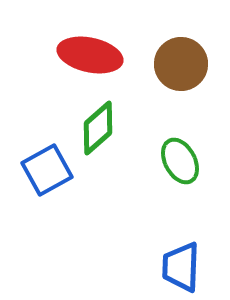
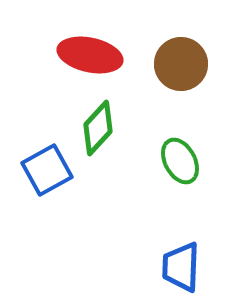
green diamond: rotated 6 degrees counterclockwise
